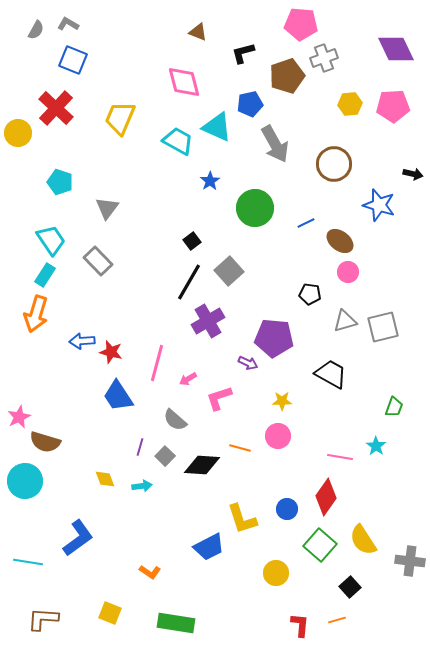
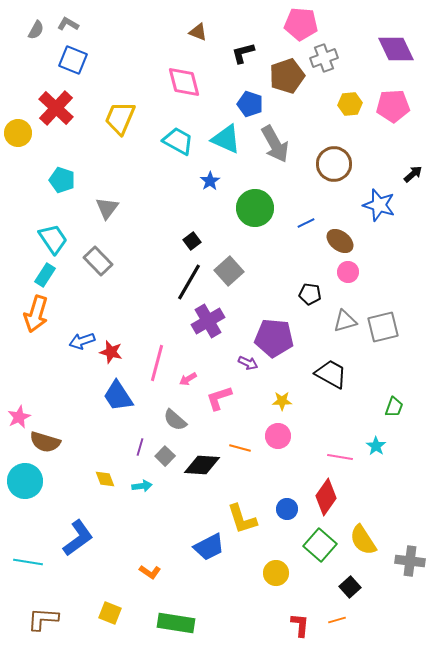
blue pentagon at (250, 104): rotated 30 degrees clockwise
cyan triangle at (217, 127): moved 9 px right, 12 px down
black arrow at (413, 174): rotated 54 degrees counterclockwise
cyan pentagon at (60, 182): moved 2 px right, 2 px up
cyan trapezoid at (51, 240): moved 2 px right, 1 px up
blue arrow at (82, 341): rotated 15 degrees counterclockwise
